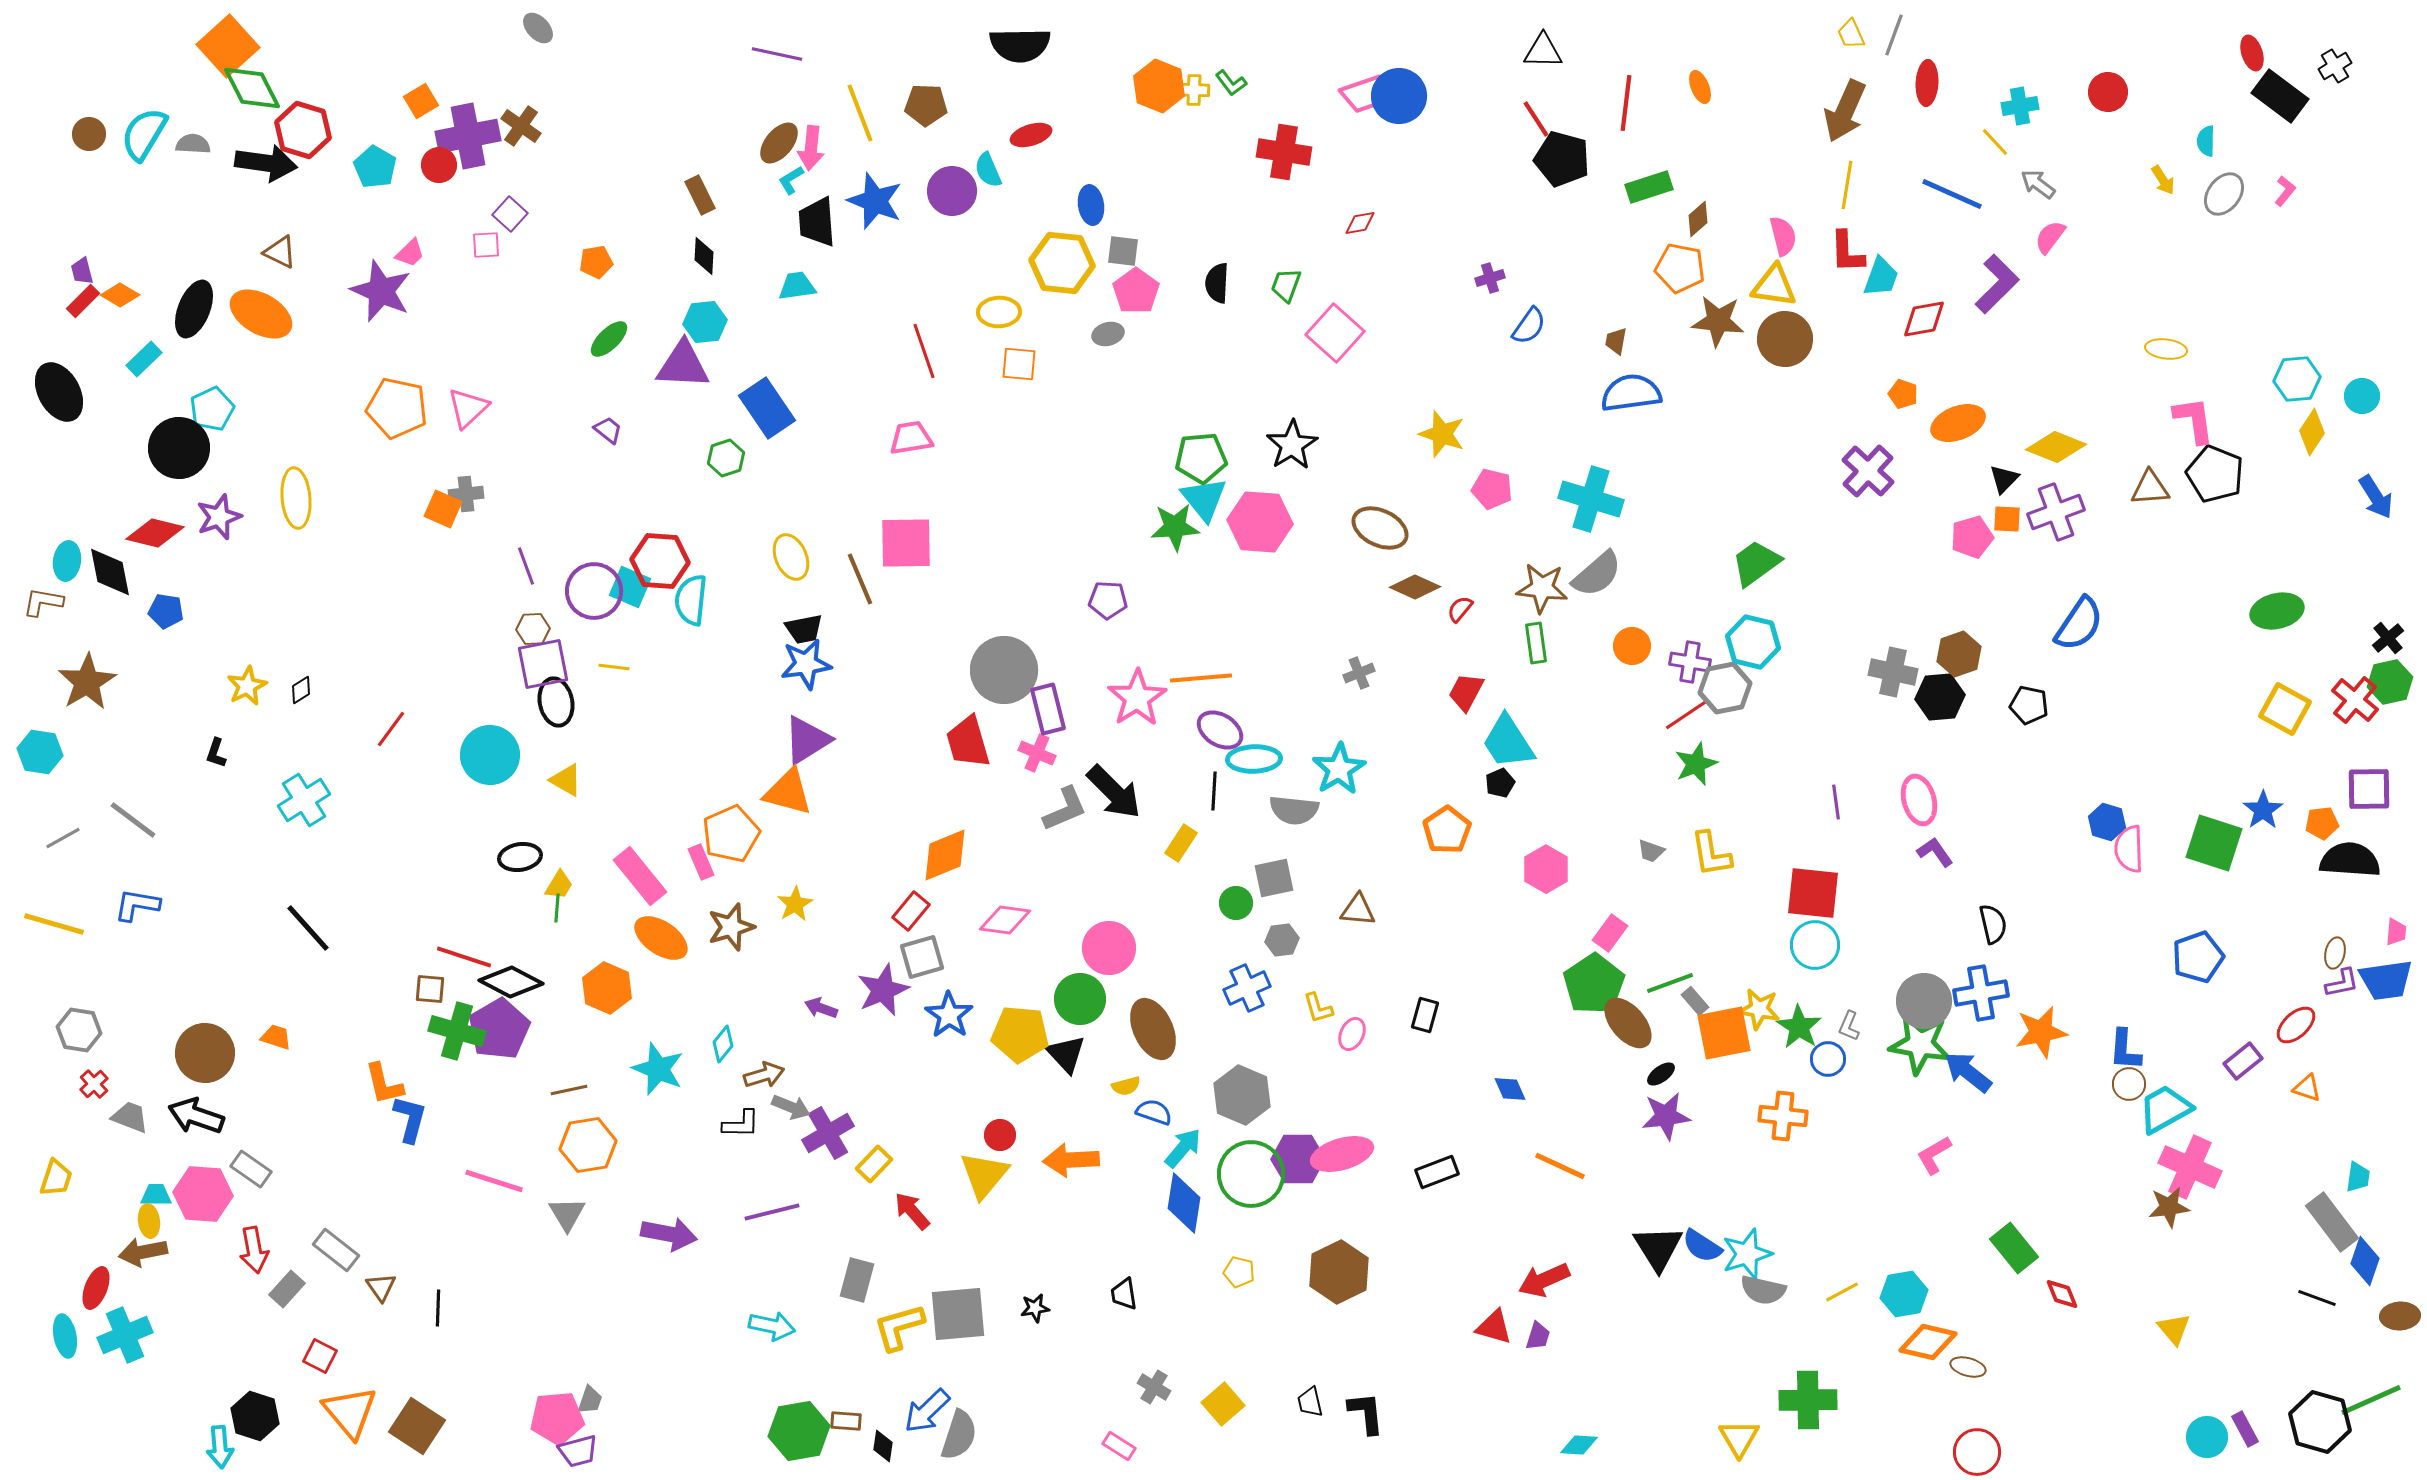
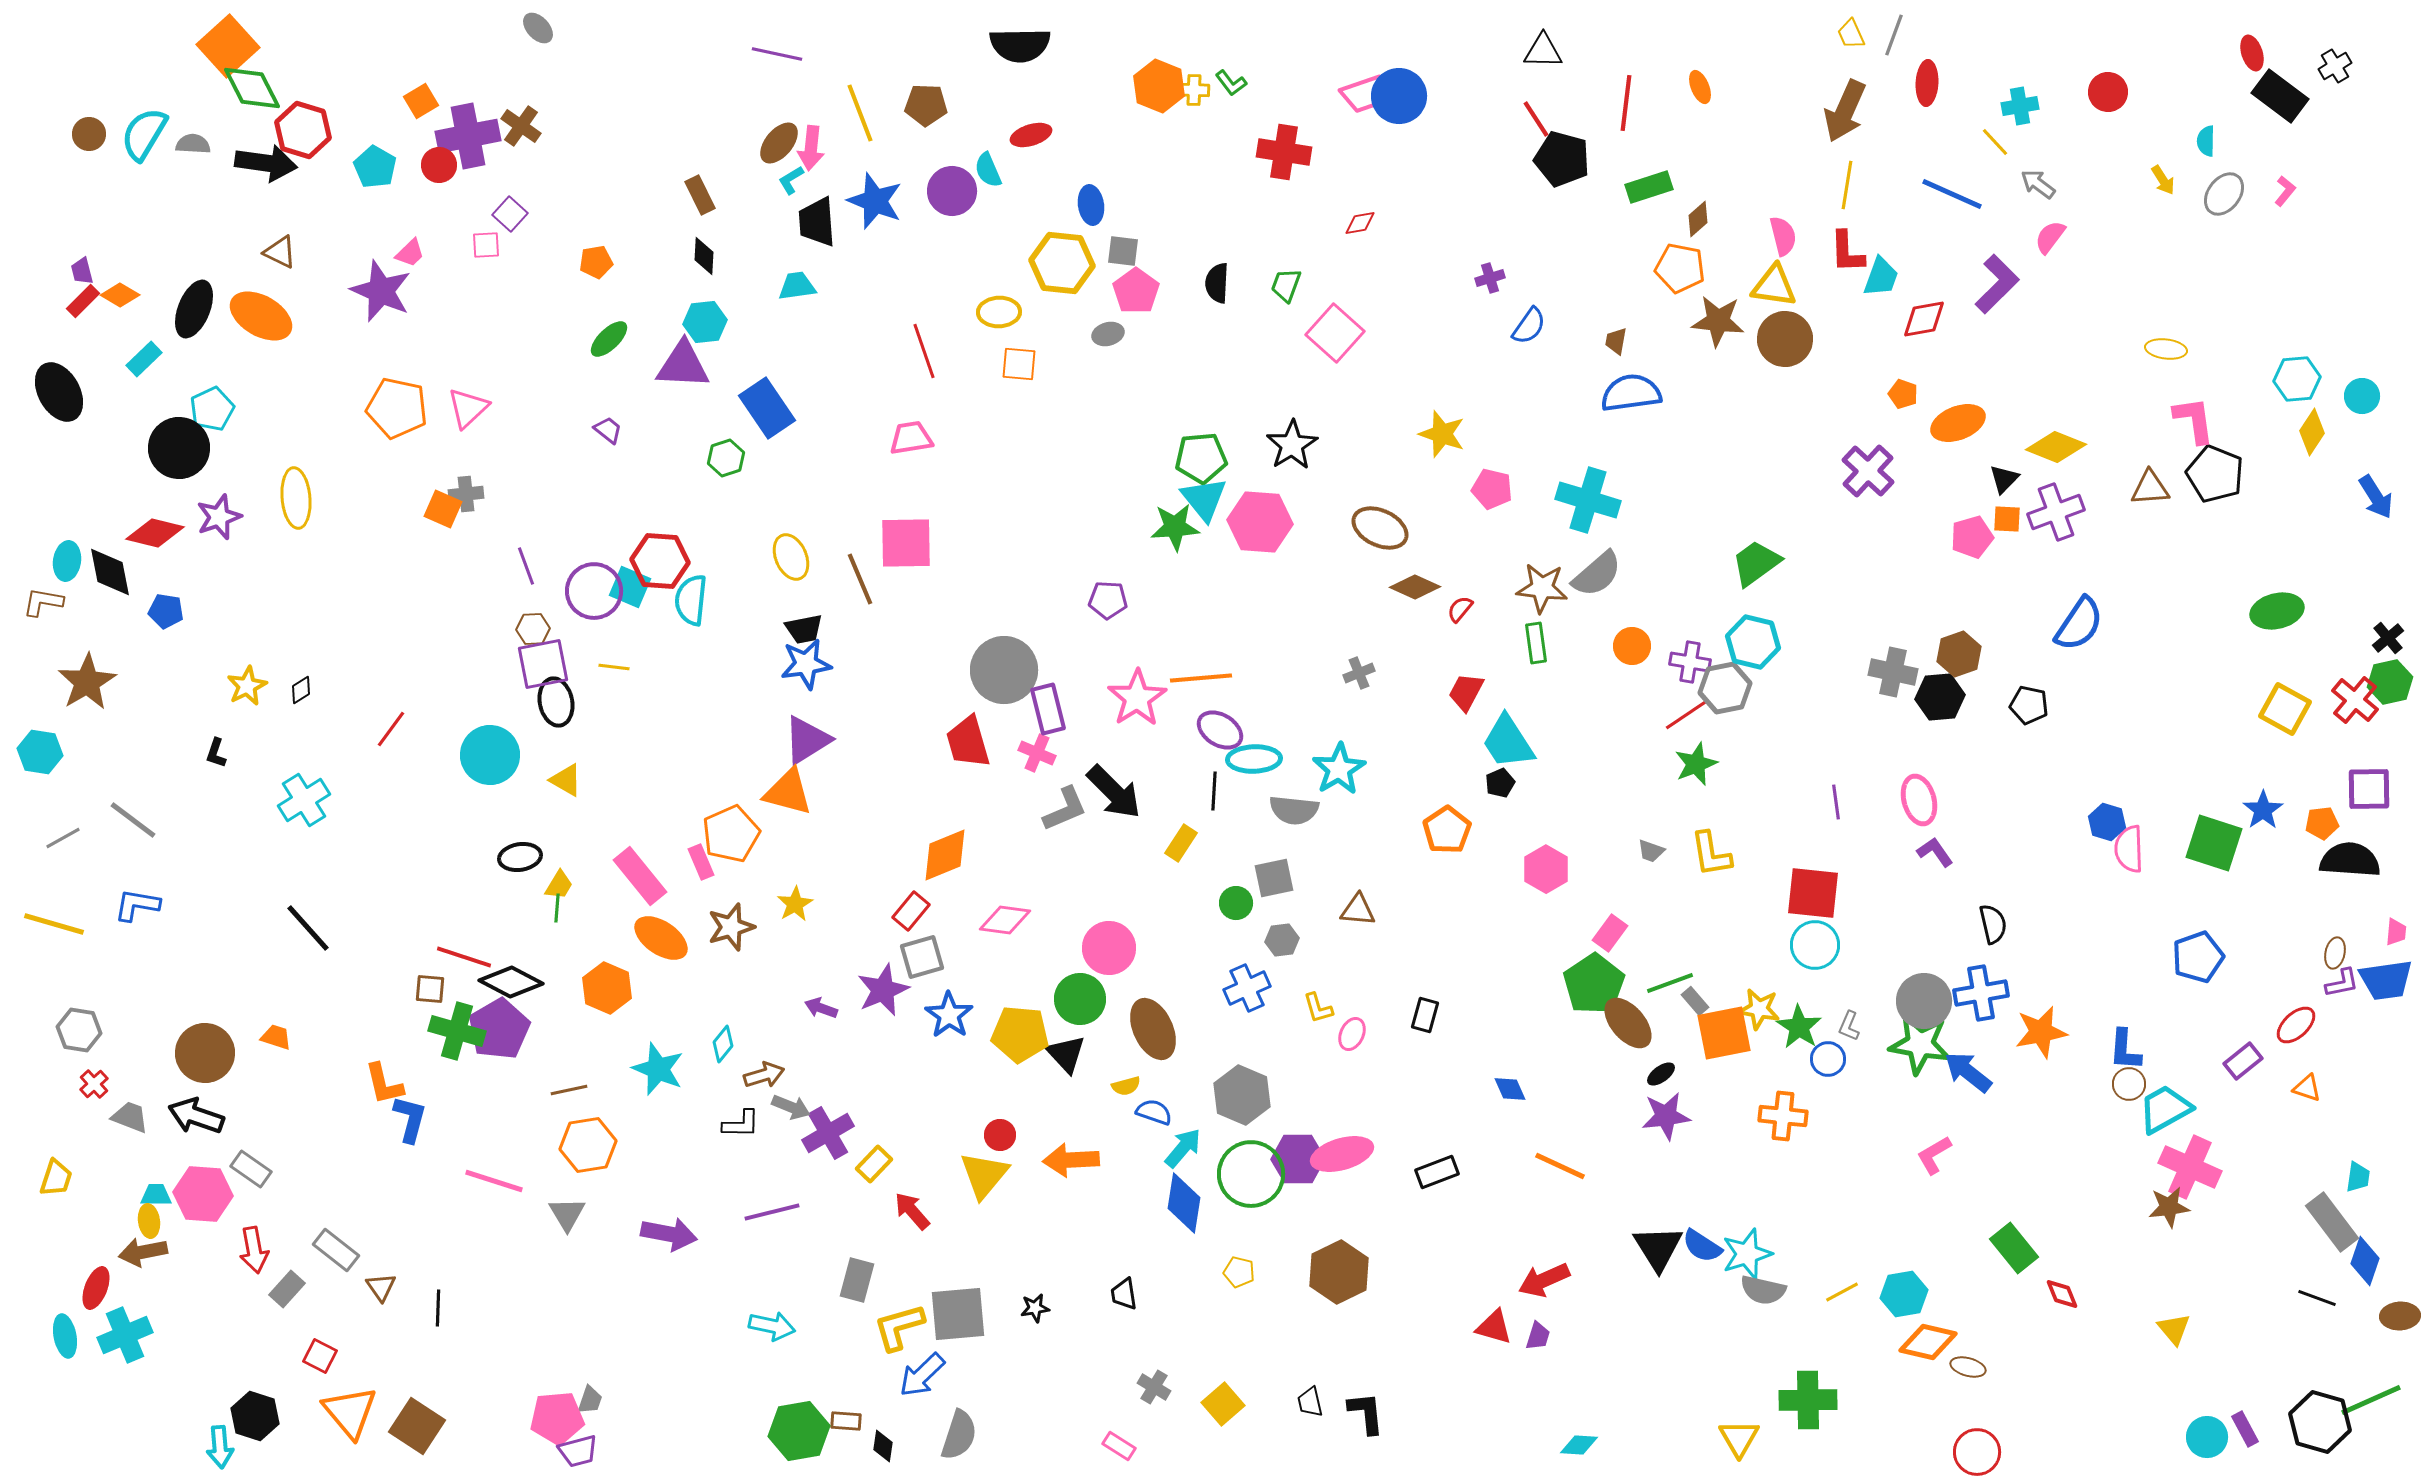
orange ellipse at (261, 314): moved 2 px down
cyan cross at (1591, 499): moved 3 px left, 1 px down
blue arrow at (927, 1411): moved 5 px left, 36 px up
